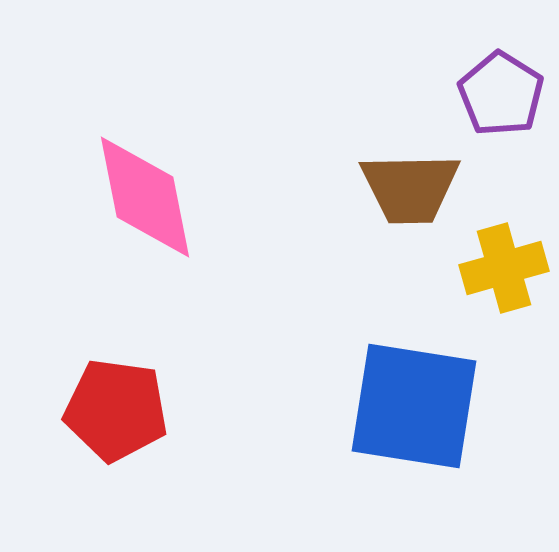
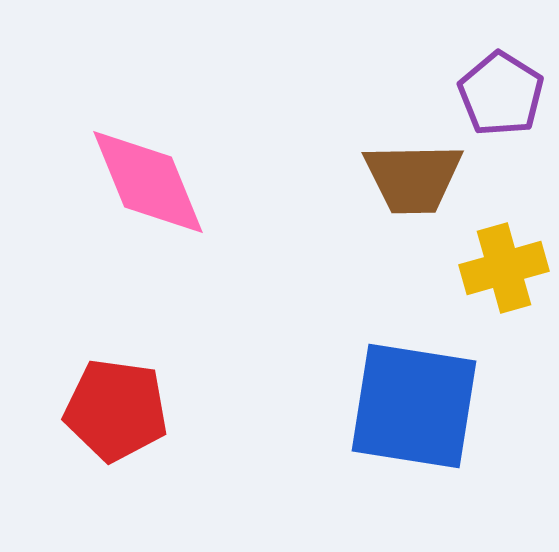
brown trapezoid: moved 3 px right, 10 px up
pink diamond: moved 3 px right, 15 px up; rotated 11 degrees counterclockwise
